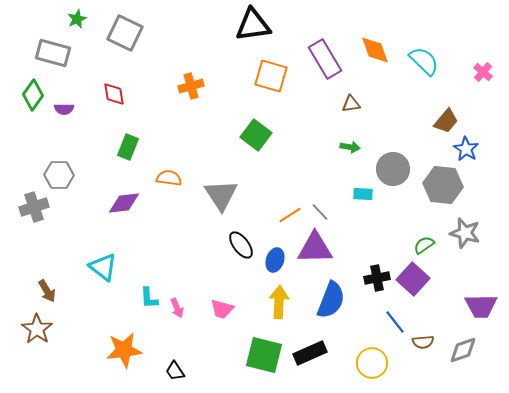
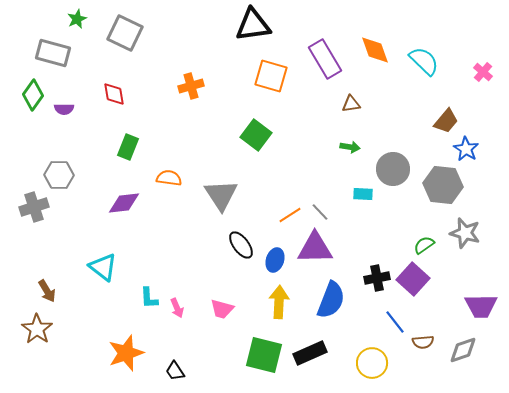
orange star at (124, 350): moved 2 px right, 3 px down; rotated 12 degrees counterclockwise
